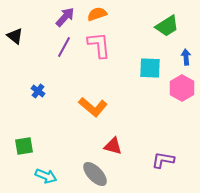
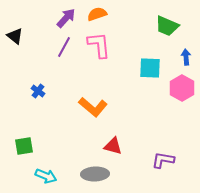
purple arrow: moved 1 px right, 1 px down
green trapezoid: rotated 55 degrees clockwise
gray ellipse: rotated 48 degrees counterclockwise
